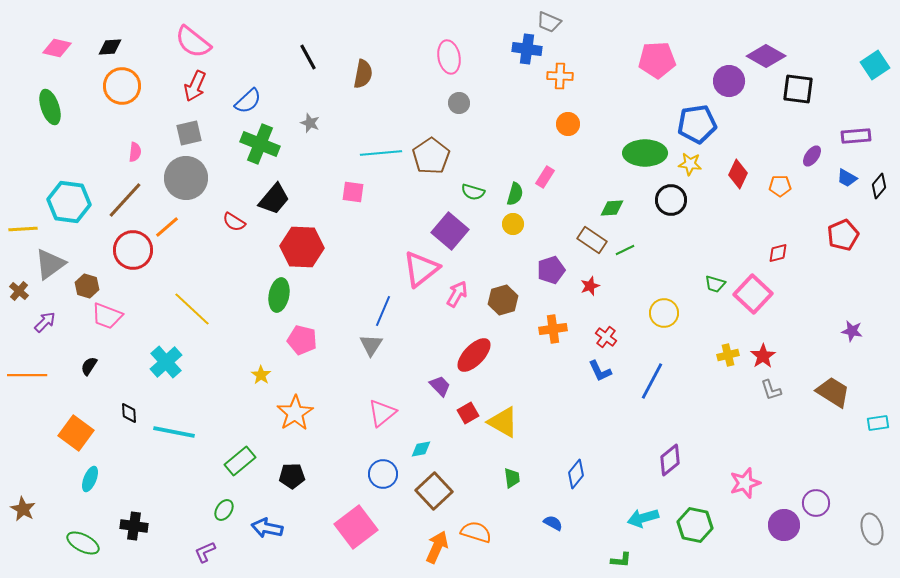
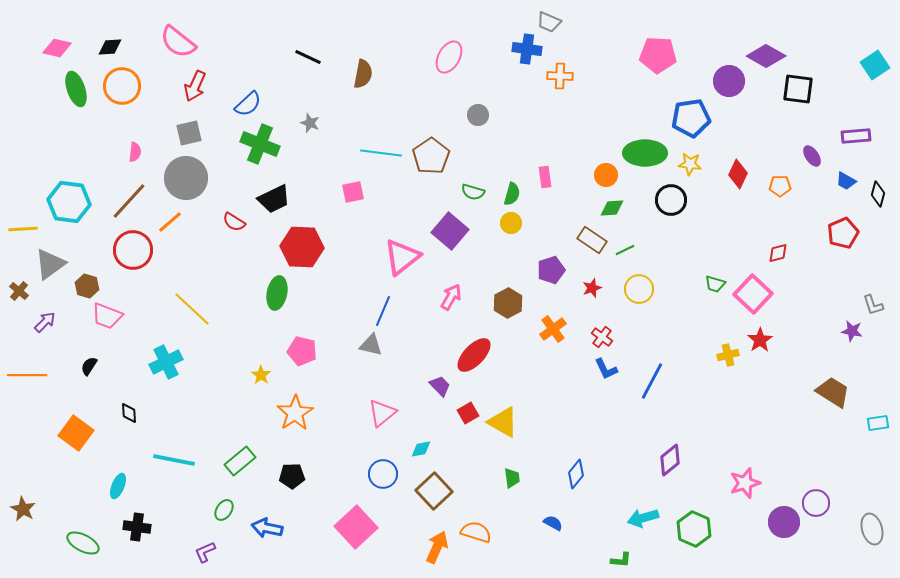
pink semicircle at (193, 42): moved 15 px left
black line at (308, 57): rotated 36 degrees counterclockwise
pink ellipse at (449, 57): rotated 40 degrees clockwise
pink pentagon at (657, 60): moved 1 px right, 5 px up; rotated 6 degrees clockwise
blue semicircle at (248, 101): moved 3 px down
gray circle at (459, 103): moved 19 px right, 12 px down
green ellipse at (50, 107): moved 26 px right, 18 px up
orange circle at (568, 124): moved 38 px right, 51 px down
blue pentagon at (697, 124): moved 6 px left, 6 px up
cyan line at (381, 153): rotated 12 degrees clockwise
purple ellipse at (812, 156): rotated 70 degrees counterclockwise
pink rectangle at (545, 177): rotated 40 degrees counterclockwise
blue trapezoid at (847, 178): moved 1 px left, 3 px down
black diamond at (879, 186): moved 1 px left, 8 px down; rotated 25 degrees counterclockwise
pink square at (353, 192): rotated 20 degrees counterclockwise
green semicircle at (515, 194): moved 3 px left
black trapezoid at (274, 199): rotated 24 degrees clockwise
brown line at (125, 200): moved 4 px right, 1 px down
yellow circle at (513, 224): moved 2 px left, 1 px up
orange line at (167, 227): moved 3 px right, 5 px up
red pentagon at (843, 235): moved 2 px up
pink triangle at (421, 269): moved 19 px left, 12 px up
red star at (590, 286): moved 2 px right, 2 px down
pink arrow at (457, 294): moved 6 px left, 3 px down
green ellipse at (279, 295): moved 2 px left, 2 px up
brown hexagon at (503, 300): moved 5 px right, 3 px down; rotated 12 degrees counterclockwise
yellow circle at (664, 313): moved 25 px left, 24 px up
orange cross at (553, 329): rotated 28 degrees counterclockwise
red cross at (606, 337): moved 4 px left
pink pentagon at (302, 340): moved 11 px down
gray triangle at (371, 345): rotated 50 degrees counterclockwise
red star at (763, 356): moved 3 px left, 16 px up
cyan cross at (166, 362): rotated 16 degrees clockwise
blue L-shape at (600, 371): moved 6 px right, 2 px up
gray L-shape at (771, 390): moved 102 px right, 85 px up
cyan line at (174, 432): moved 28 px down
cyan ellipse at (90, 479): moved 28 px right, 7 px down
green hexagon at (695, 525): moved 1 px left, 4 px down; rotated 12 degrees clockwise
purple circle at (784, 525): moved 3 px up
black cross at (134, 526): moved 3 px right, 1 px down
pink square at (356, 527): rotated 6 degrees counterclockwise
